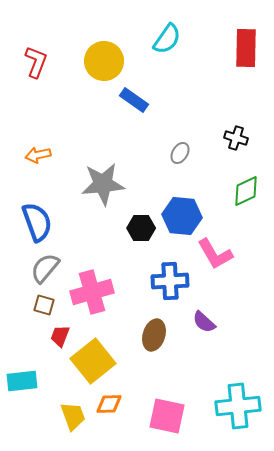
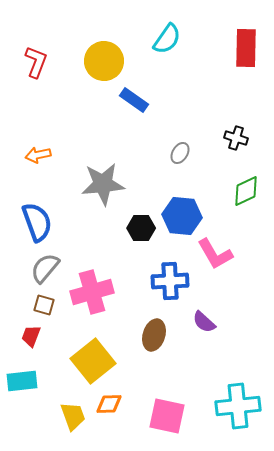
red trapezoid: moved 29 px left
